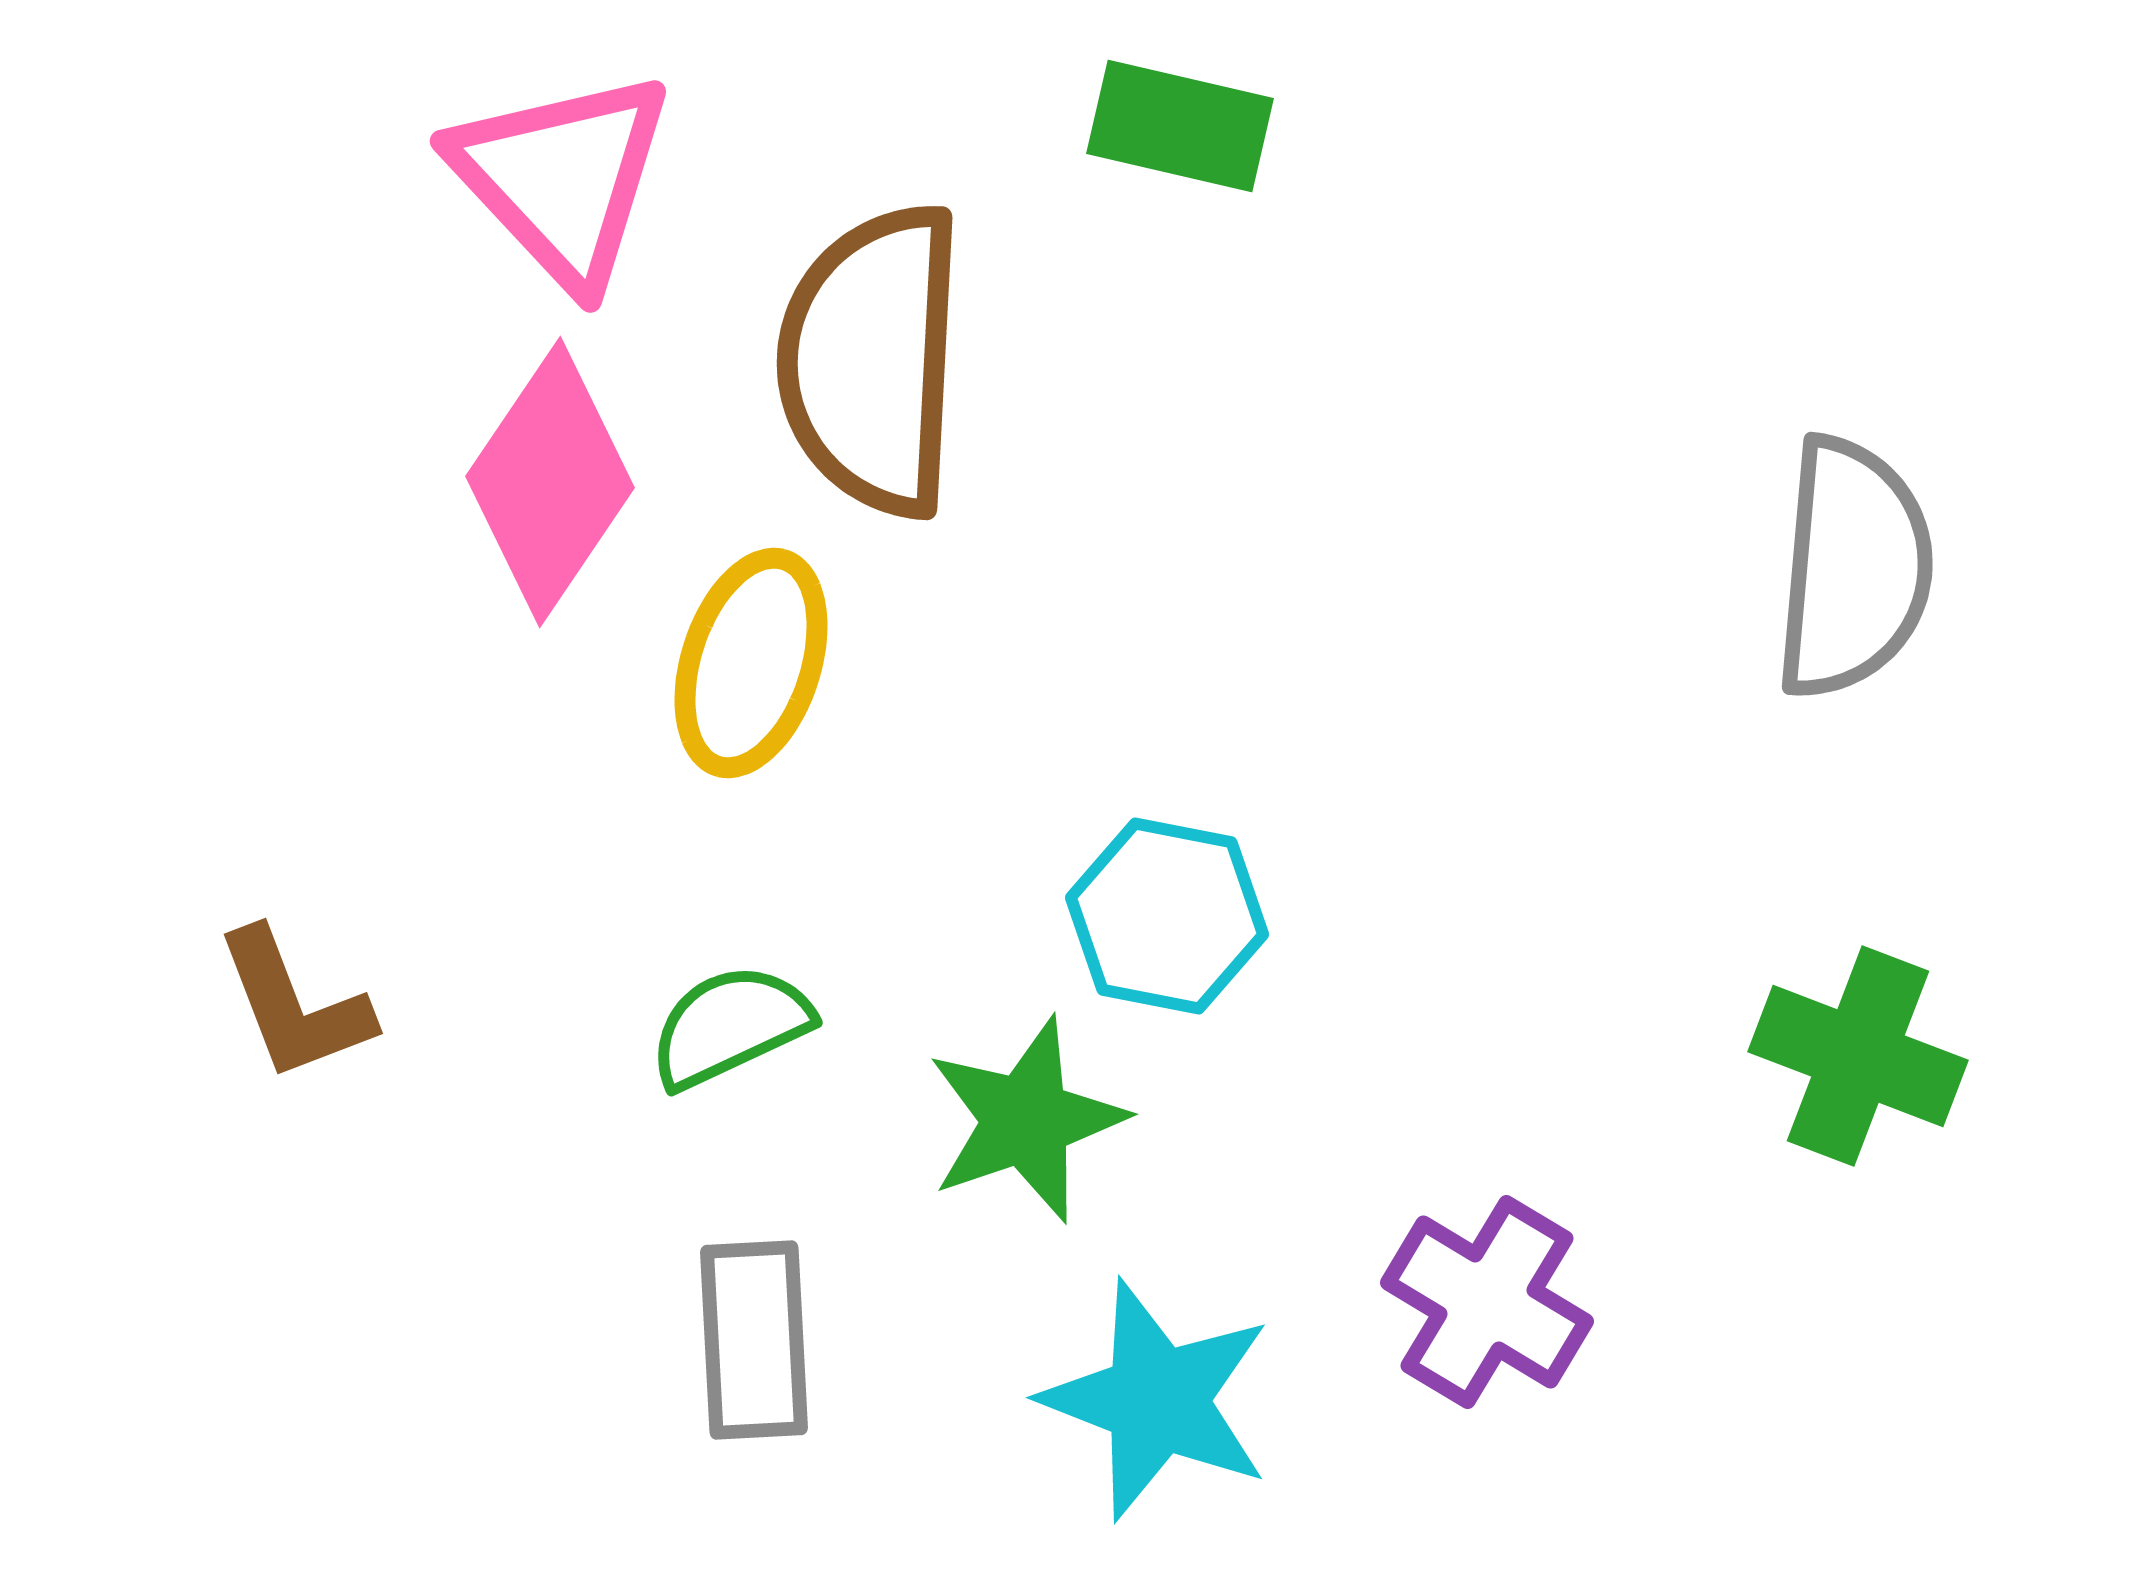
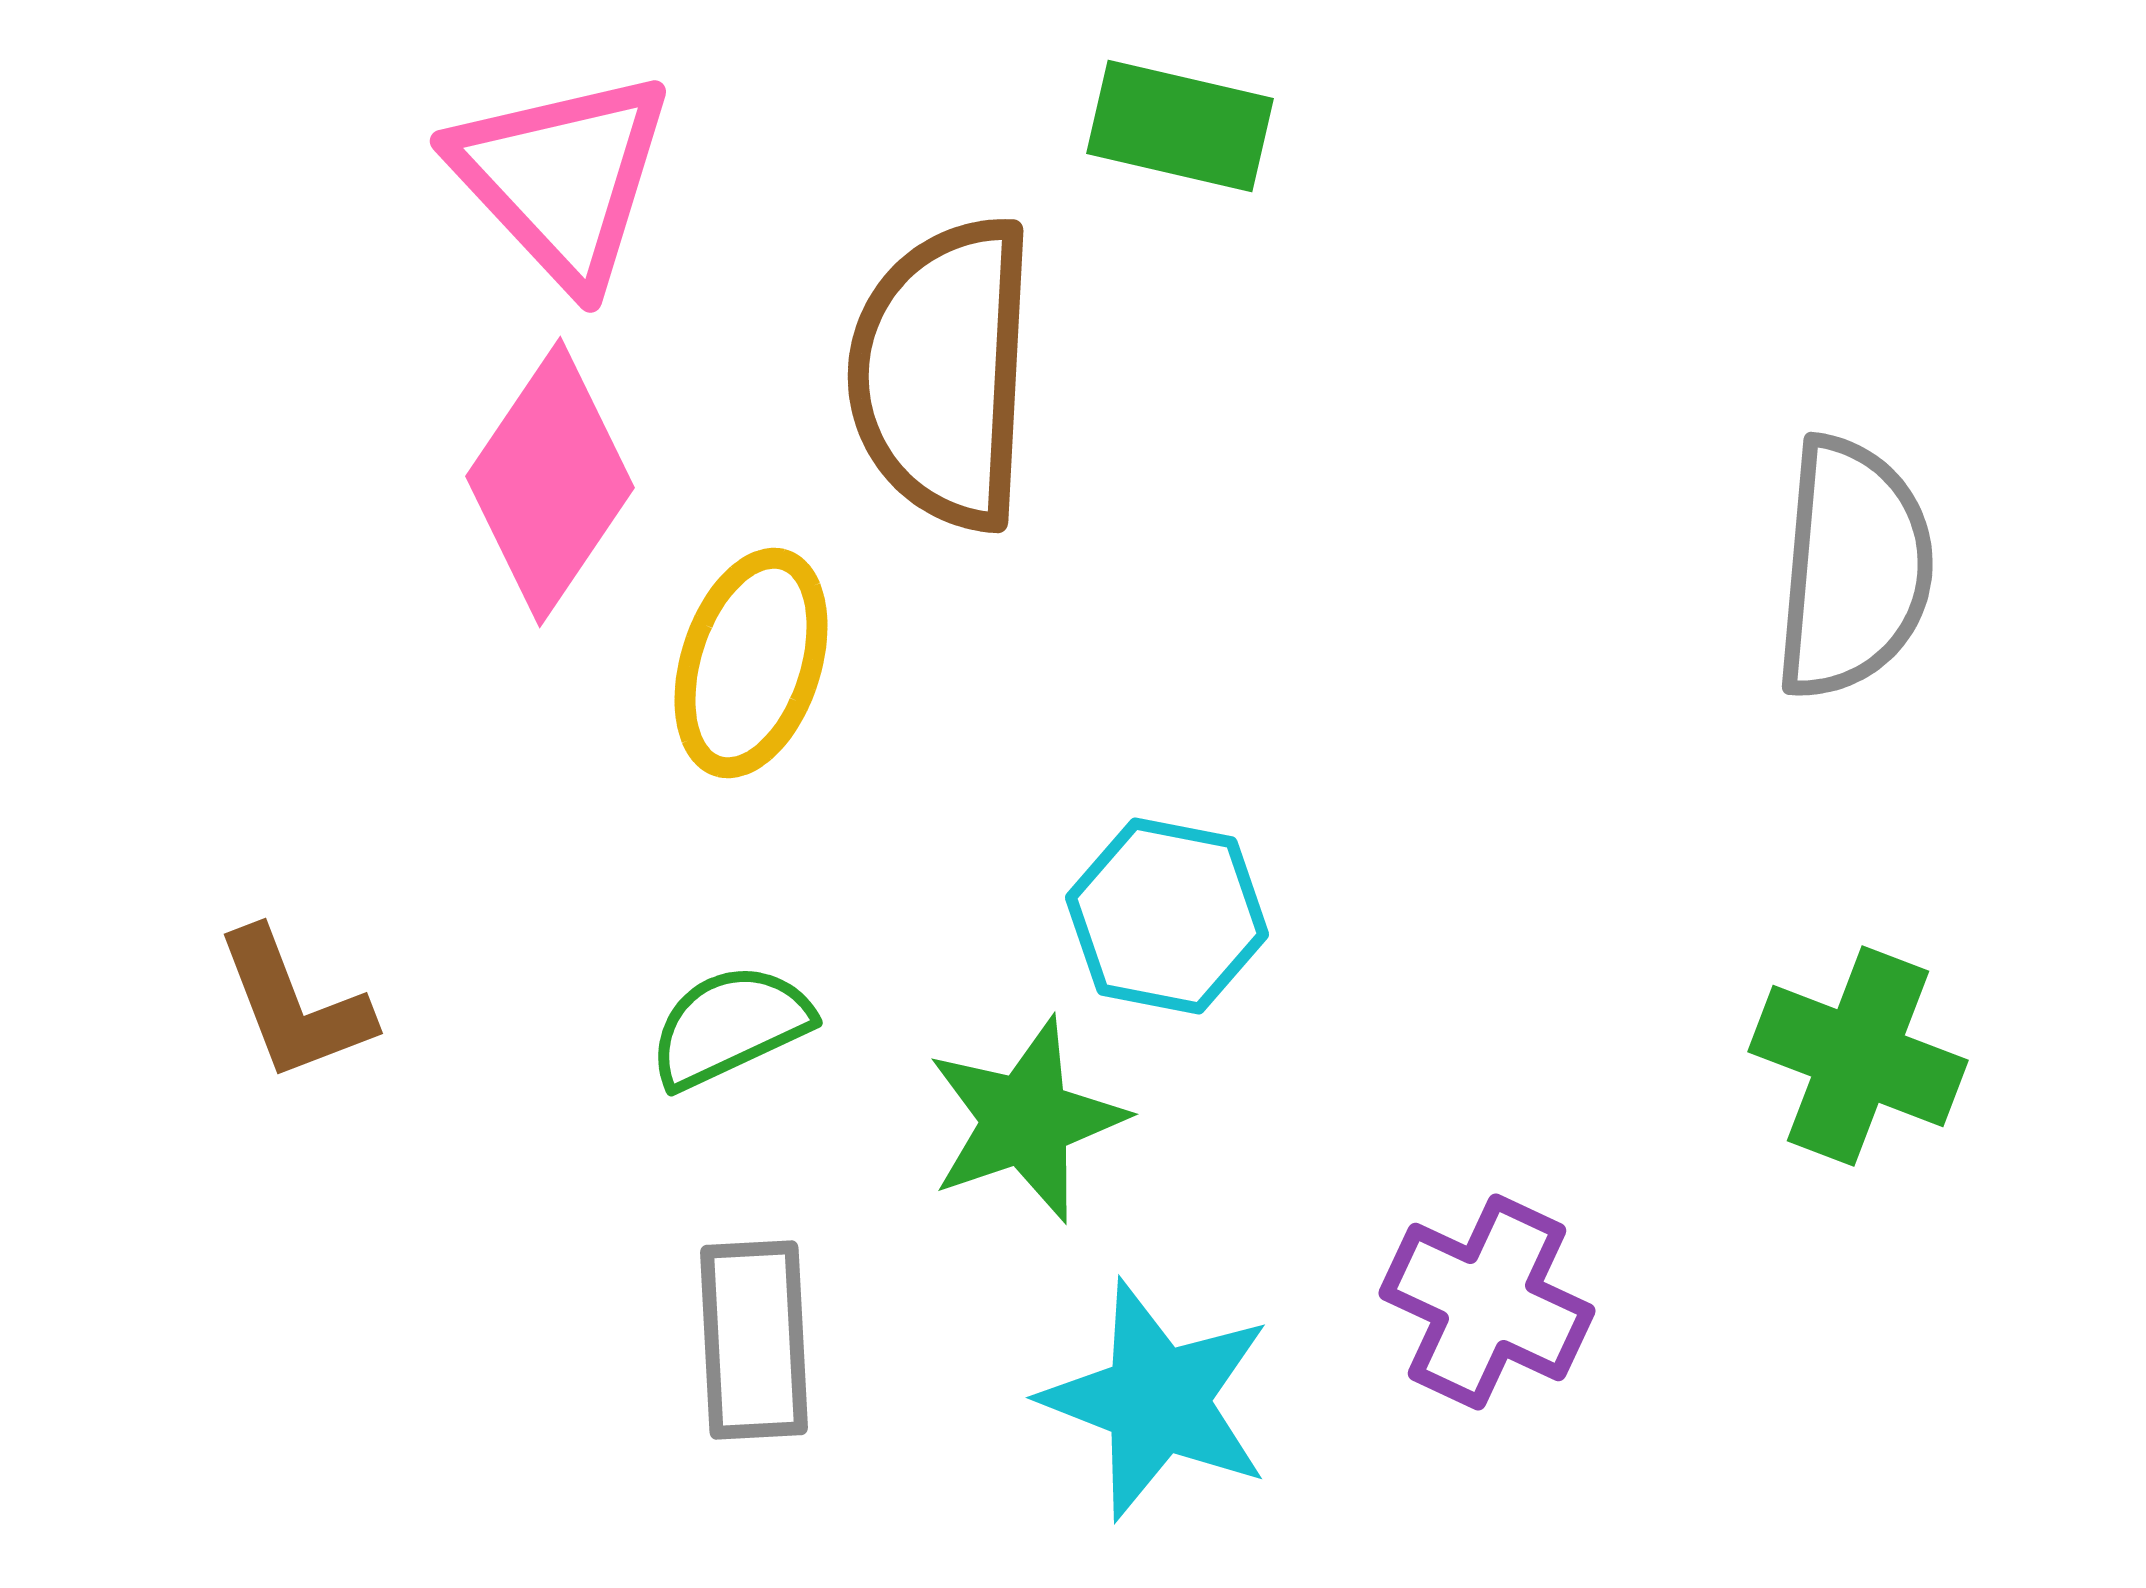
brown semicircle: moved 71 px right, 13 px down
purple cross: rotated 6 degrees counterclockwise
